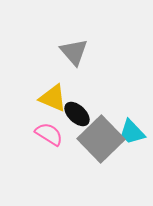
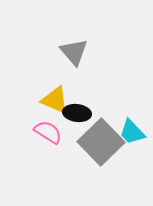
yellow triangle: moved 2 px right, 2 px down
black ellipse: moved 1 px up; rotated 36 degrees counterclockwise
pink semicircle: moved 1 px left, 2 px up
gray square: moved 3 px down
